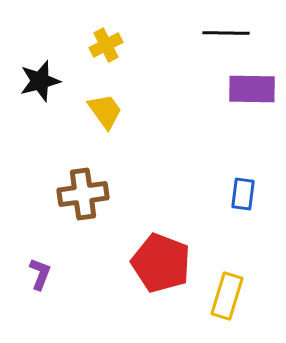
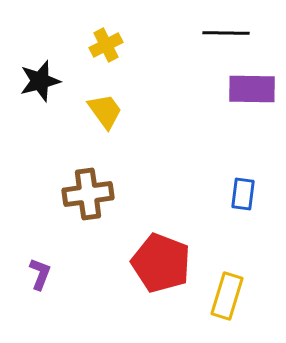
brown cross: moved 5 px right
